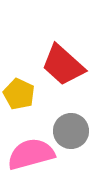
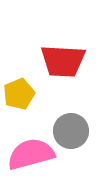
red trapezoid: moved 4 px up; rotated 39 degrees counterclockwise
yellow pentagon: rotated 24 degrees clockwise
